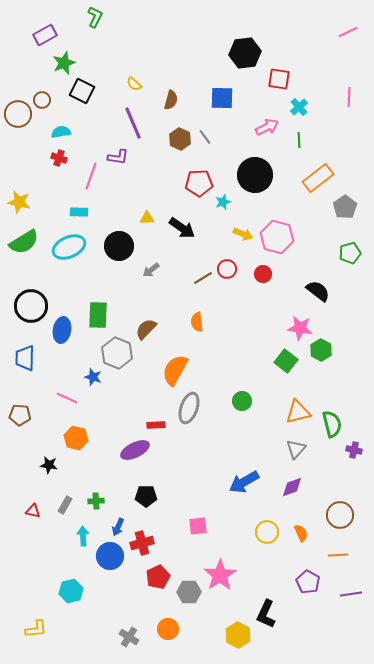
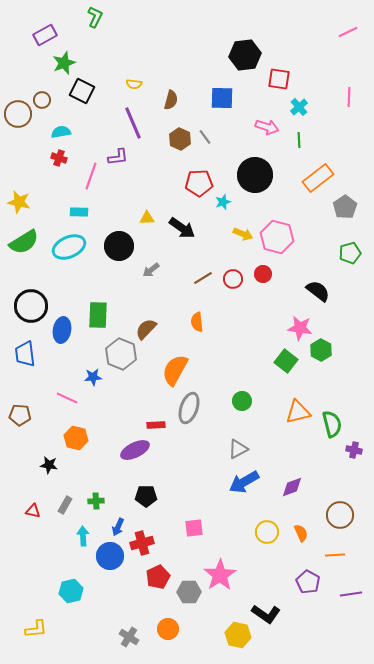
black hexagon at (245, 53): moved 2 px down
yellow semicircle at (134, 84): rotated 35 degrees counterclockwise
pink arrow at (267, 127): rotated 45 degrees clockwise
purple L-shape at (118, 157): rotated 15 degrees counterclockwise
red circle at (227, 269): moved 6 px right, 10 px down
gray hexagon at (117, 353): moved 4 px right, 1 px down
blue trapezoid at (25, 358): moved 4 px up; rotated 8 degrees counterclockwise
blue star at (93, 377): rotated 24 degrees counterclockwise
gray triangle at (296, 449): moved 58 px left; rotated 20 degrees clockwise
pink square at (198, 526): moved 4 px left, 2 px down
orange line at (338, 555): moved 3 px left
black L-shape at (266, 614): rotated 80 degrees counterclockwise
yellow hexagon at (238, 635): rotated 15 degrees counterclockwise
